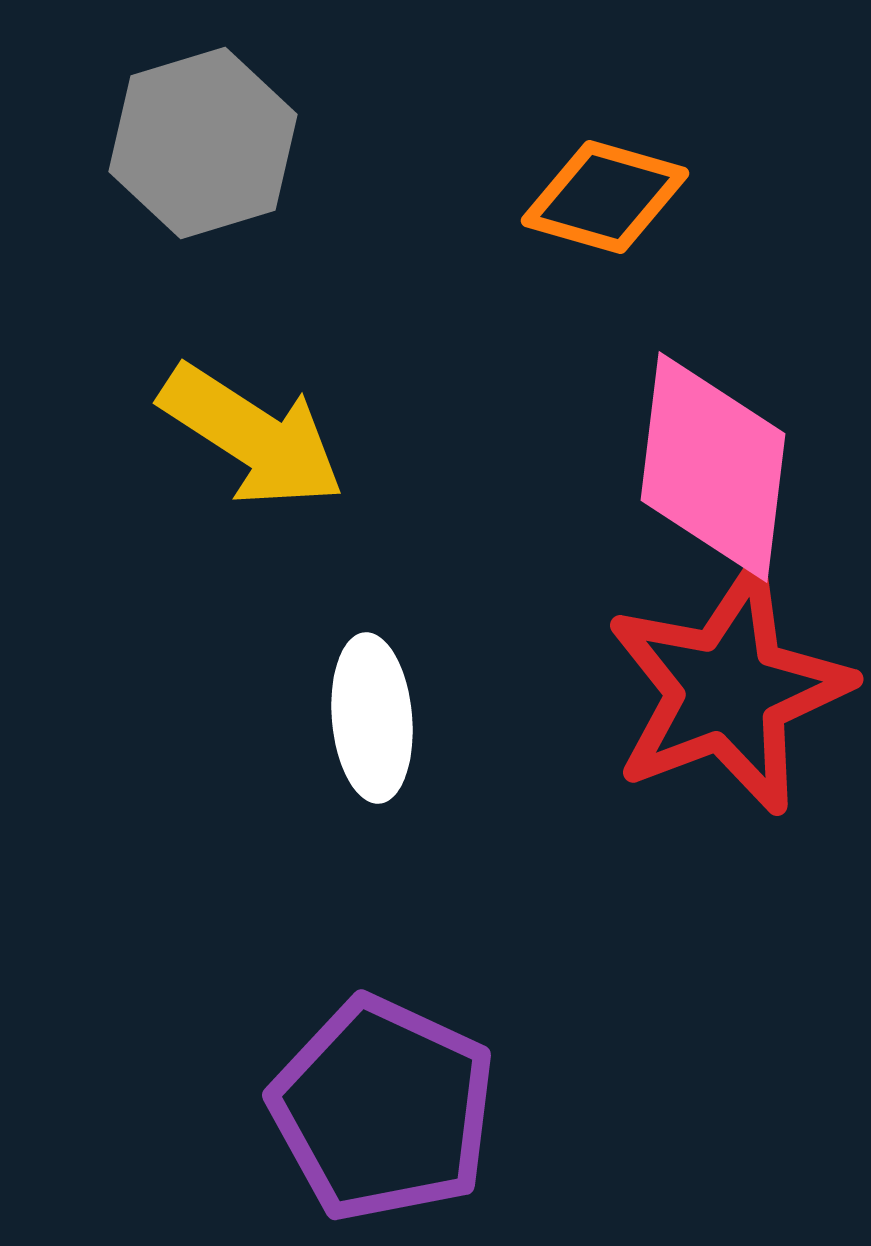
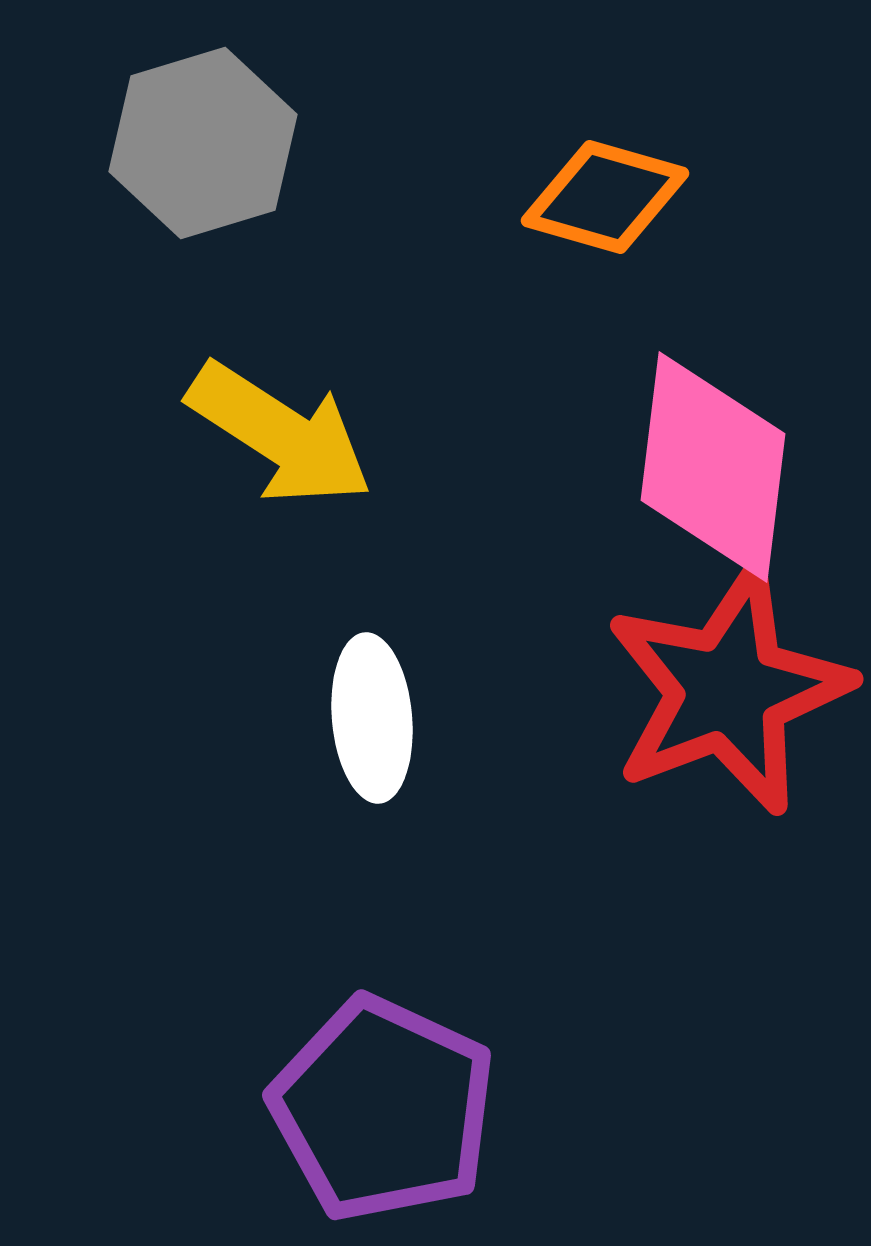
yellow arrow: moved 28 px right, 2 px up
